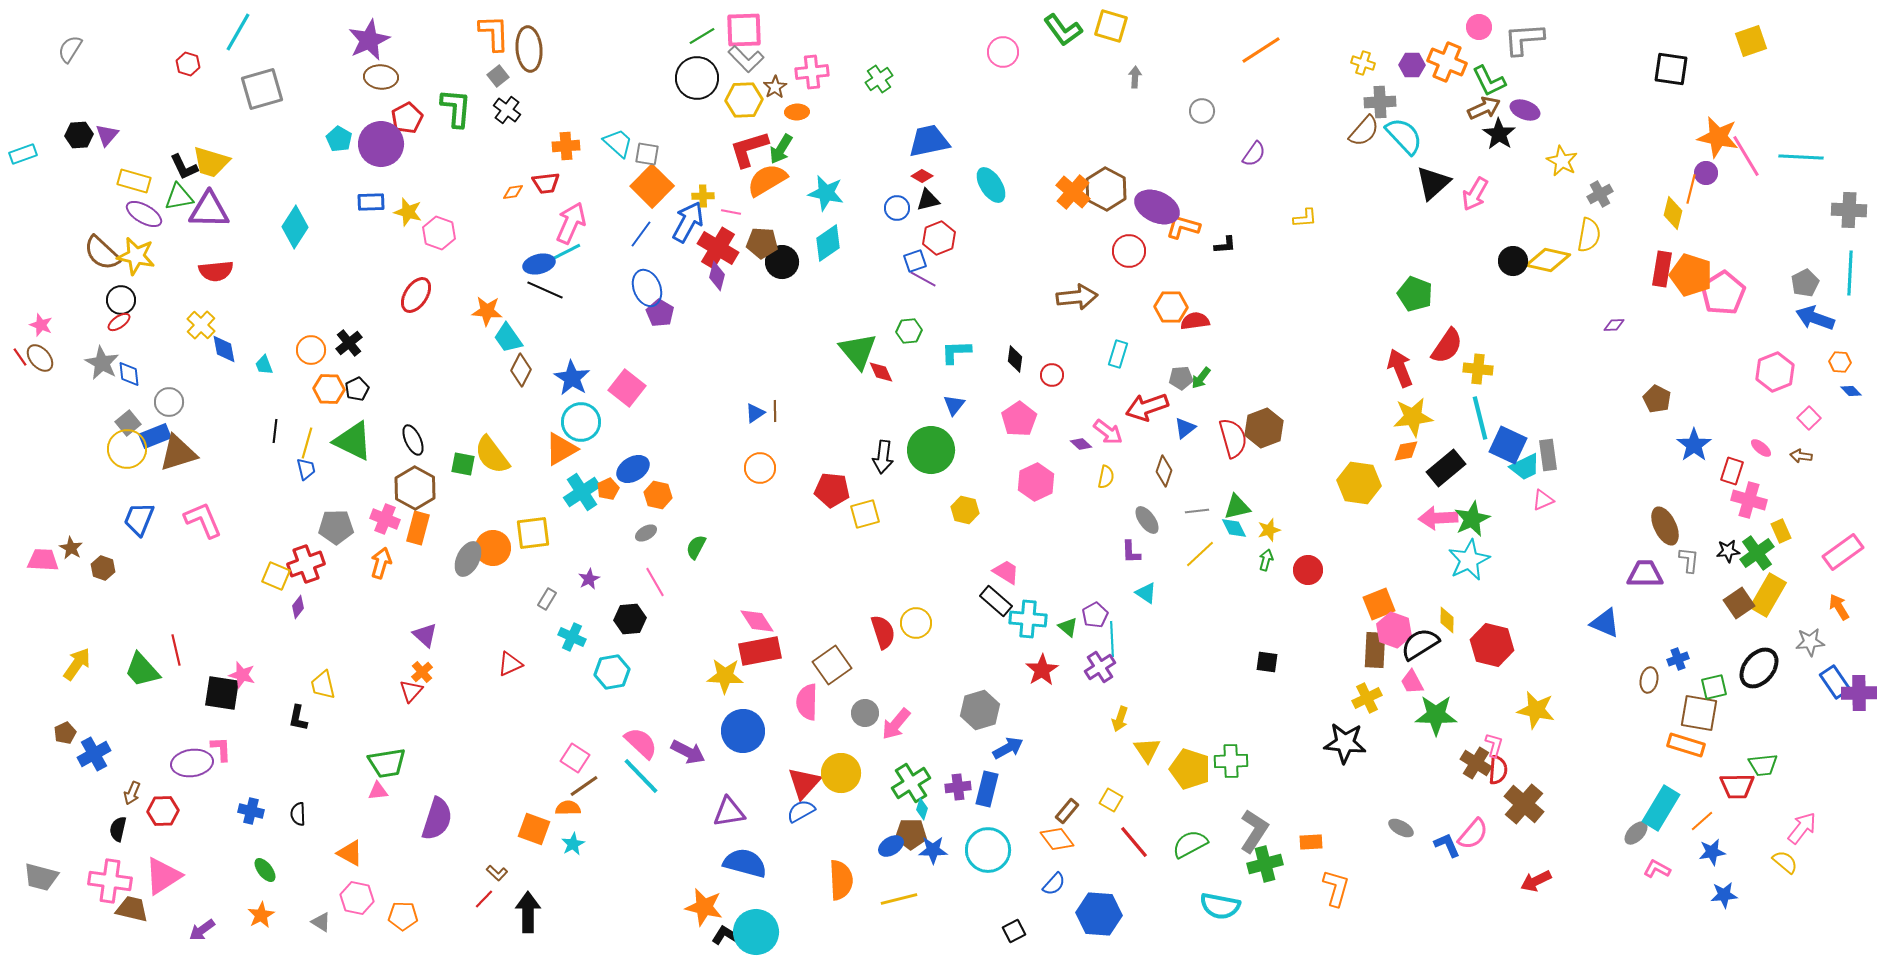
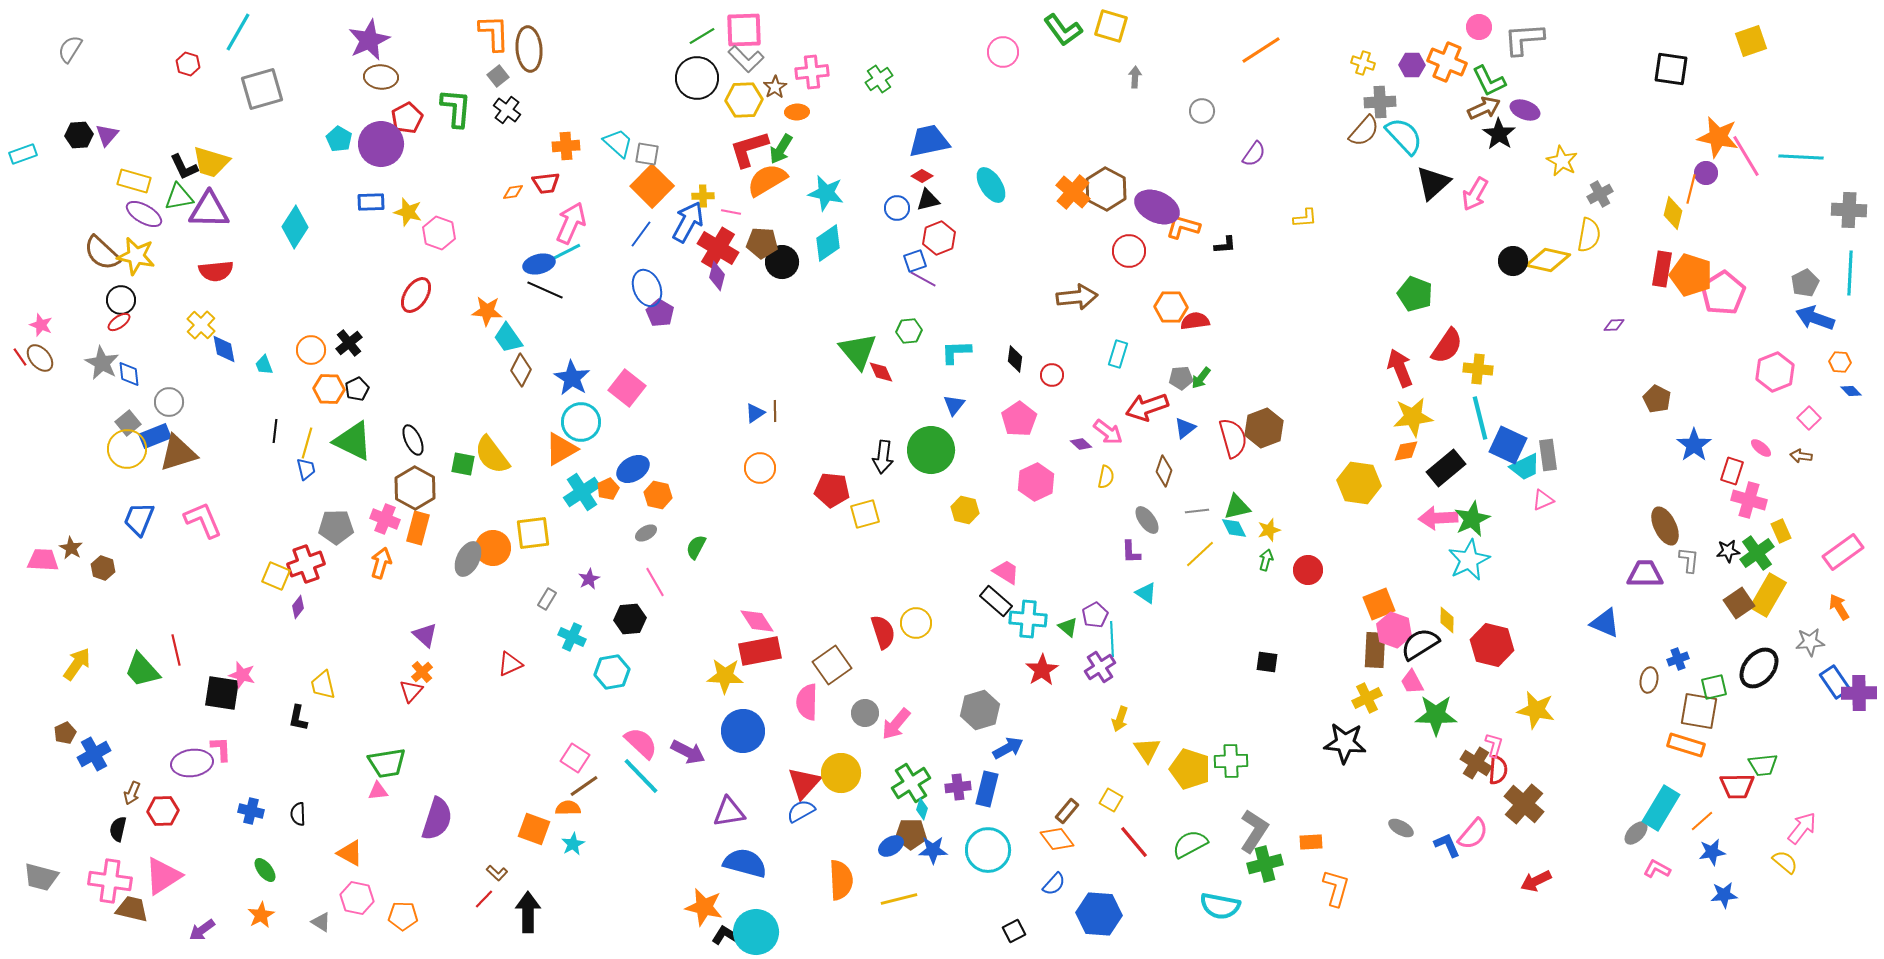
brown square at (1699, 713): moved 2 px up
